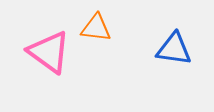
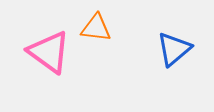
blue triangle: rotated 48 degrees counterclockwise
